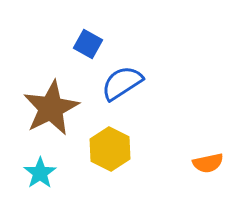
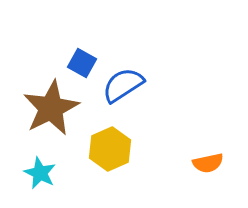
blue square: moved 6 px left, 19 px down
blue semicircle: moved 1 px right, 2 px down
yellow hexagon: rotated 9 degrees clockwise
cyan star: rotated 12 degrees counterclockwise
